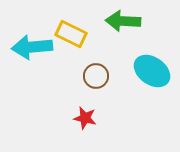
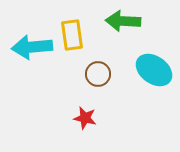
yellow rectangle: moved 1 px right, 1 px down; rotated 56 degrees clockwise
cyan ellipse: moved 2 px right, 1 px up
brown circle: moved 2 px right, 2 px up
